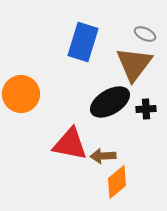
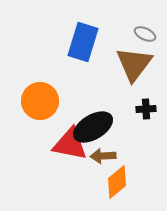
orange circle: moved 19 px right, 7 px down
black ellipse: moved 17 px left, 25 px down
